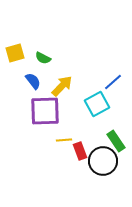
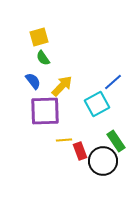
yellow square: moved 24 px right, 16 px up
green semicircle: rotated 28 degrees clockwise
